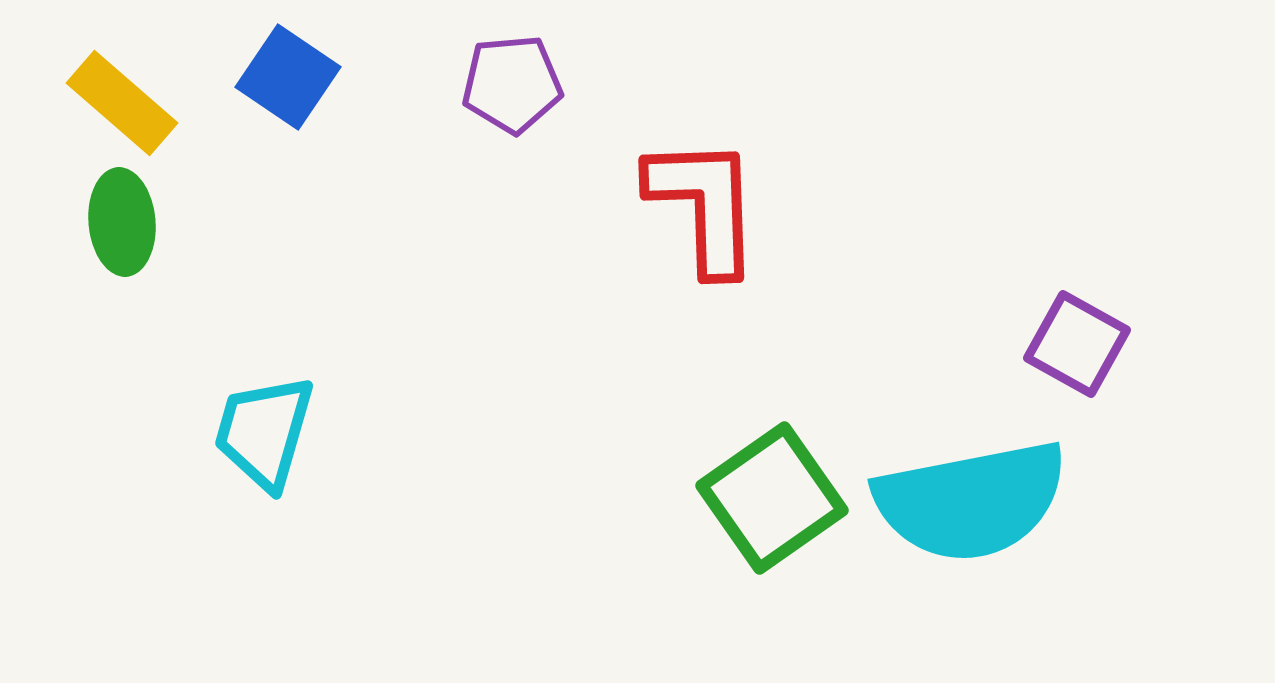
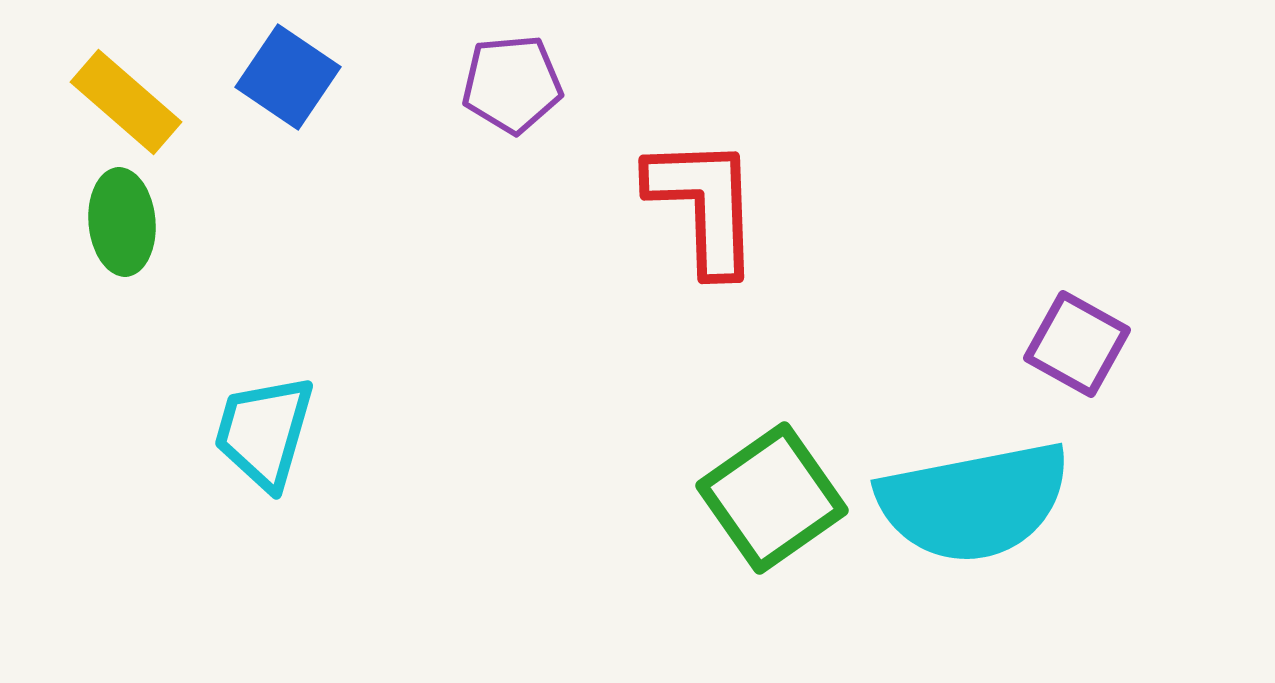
yellow rectangle: moved 4 px right, 1 px up
cyan semicircle: moved 3 px right, 1 px down
